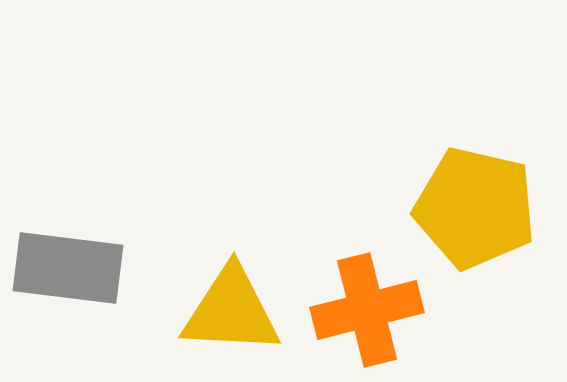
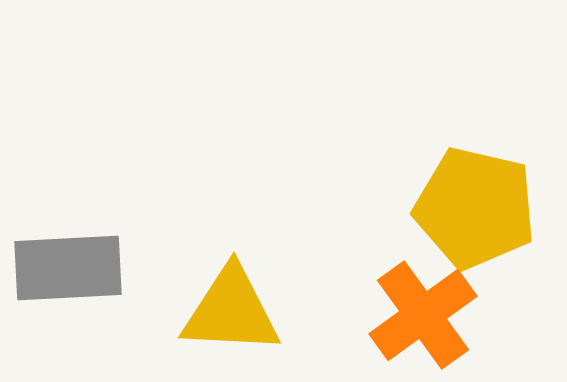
gray rectangle: rotated 10 degrees counterclockwise
orange cross: moved 56 px right, 5 px down; rotated 22 degrees counterclockwise
